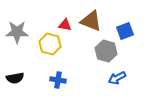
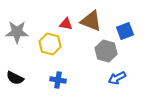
red triangle: moved 1 px right, 1 px up
black semicircle: rotated 36 degrees clockwise
